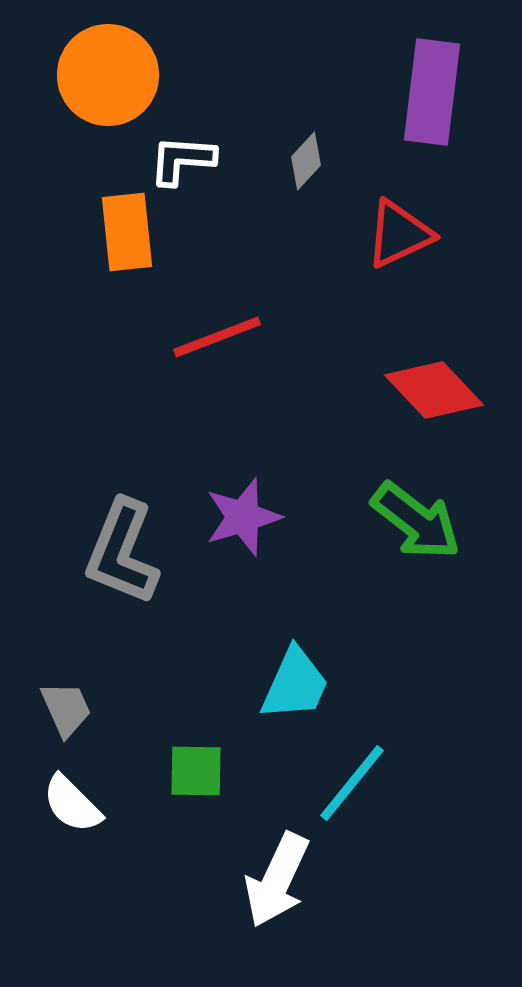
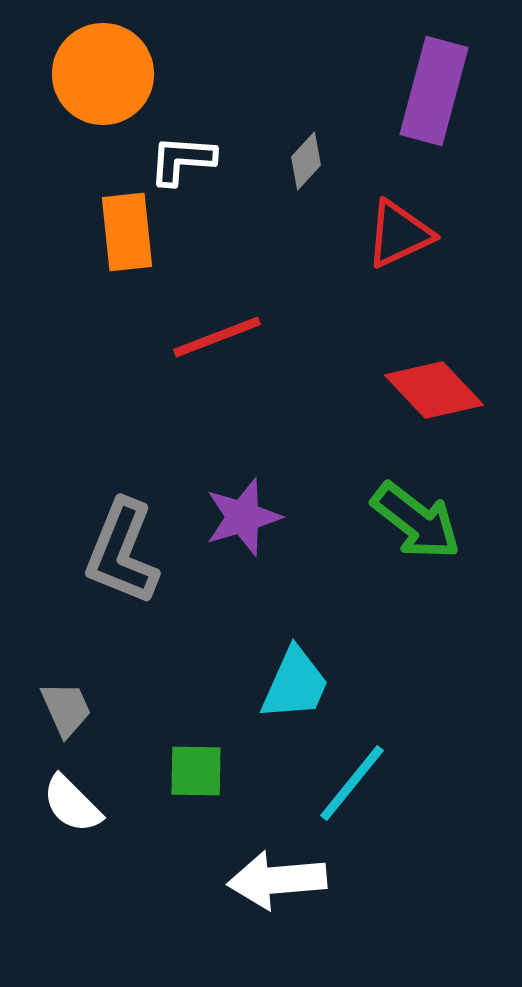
orange circle: moved 5 px left, 1 px up
purple rectangle: moved 2 px right, 1 px up; rotated 8 degrees clockwise
white arrow: rotated 60 degrees clockwise
